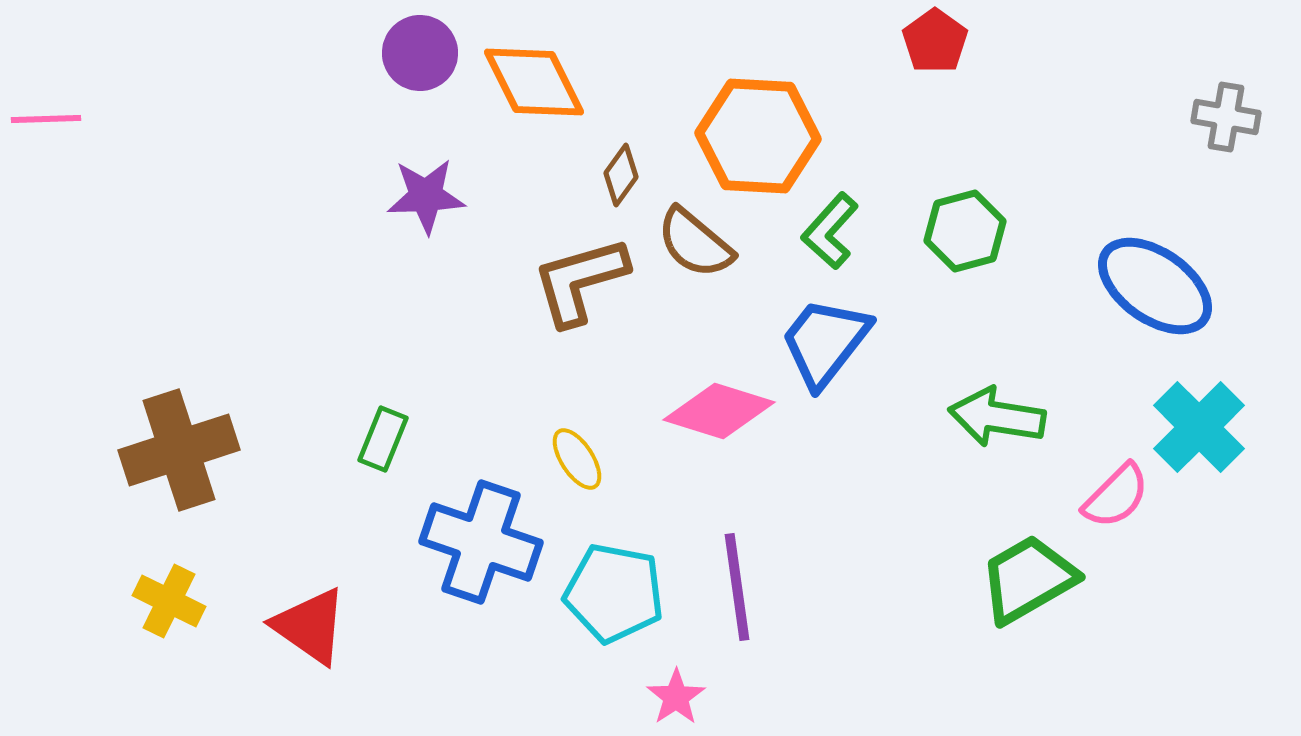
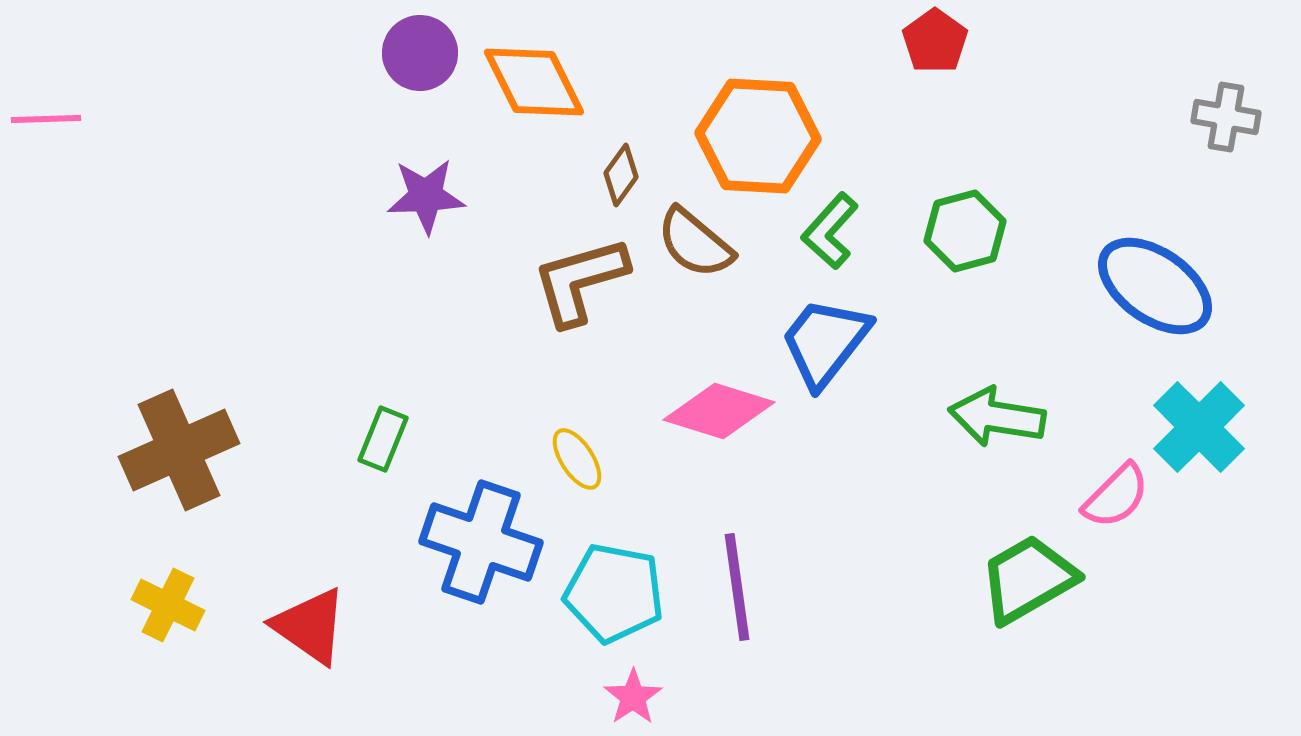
brown cross: rotated 6 degrees counterclockwise
yellow cross: moved 1 px left, 4 px down
pink star: moved 43 px left
